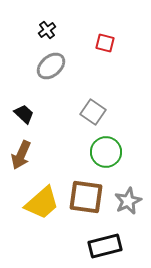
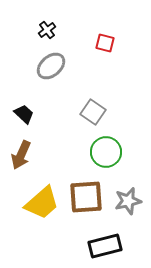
brown square: rotated 12 degrees counterclockwise
gray star: rotated 12 degrees clockwise
